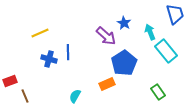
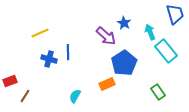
brown line: rotated 56 degrees clockwise
